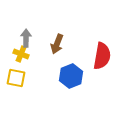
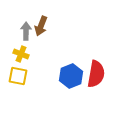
gray arrow: moved 7 px up
brown arrow: moved 16 px left, 18 px up
red semicircle: moved 6 px left, 18 px down
yellow square: moved 2 px right, 2 px up
